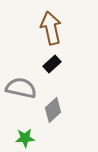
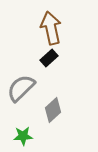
black rectangle: moved 3 px left, 6 px up
gray semicircle: rotated 56 degrees counterclockwise
green star: moved 2 px left, 2 px up
